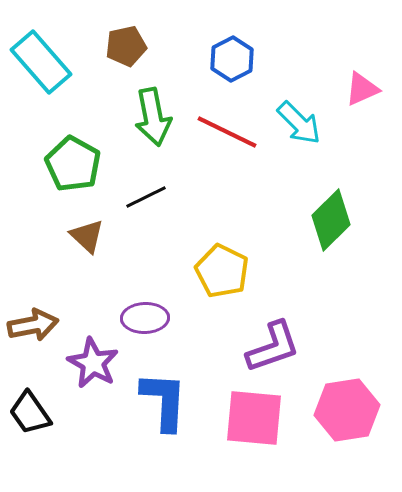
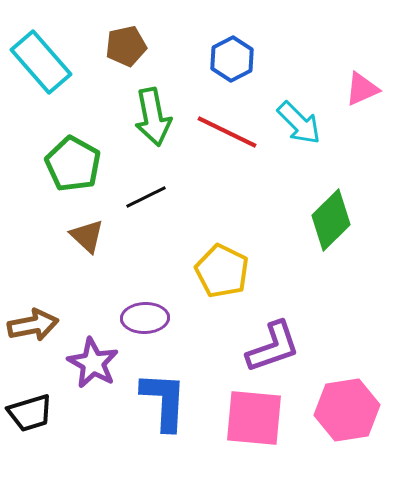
black trapezoid: rotated 72 degrees counterclockwise
